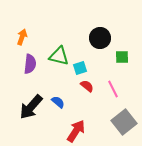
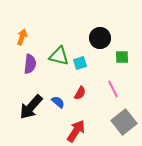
cyan square: moved 5 px up
red semicircle: moved 7 px left, 7 px down; rotated 80 degrees clockwise
